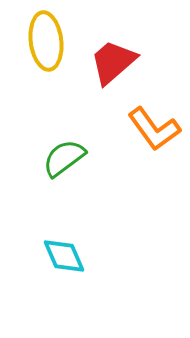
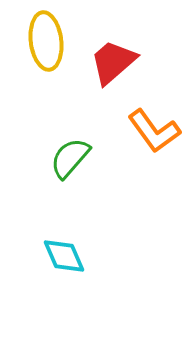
orange L-shape: moved 2 px down
green semicircle: moved 6 px right; rotated 12 degrees counterclockwise
